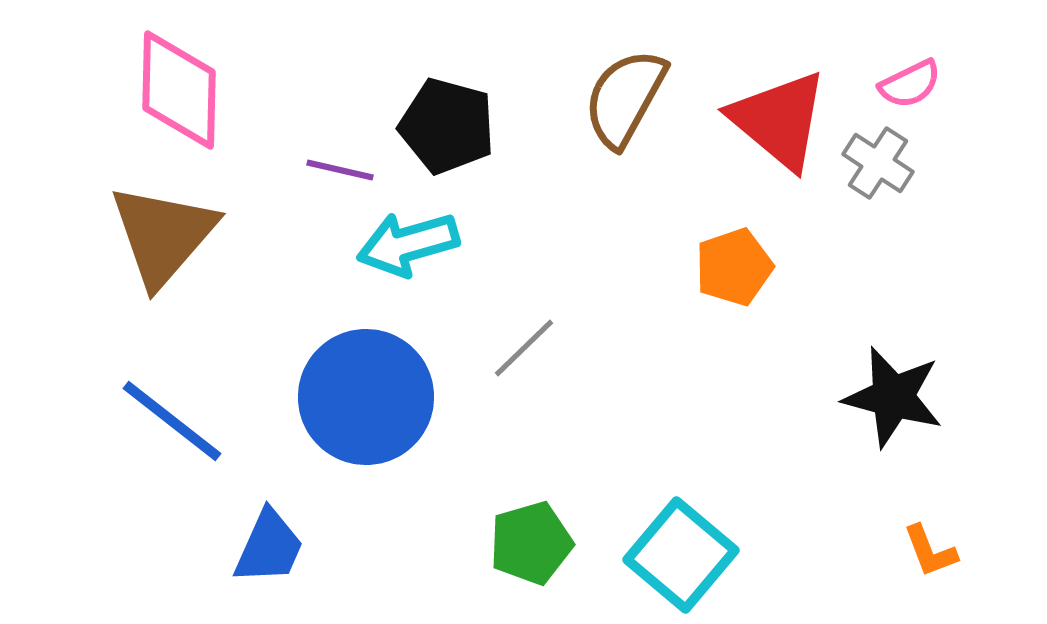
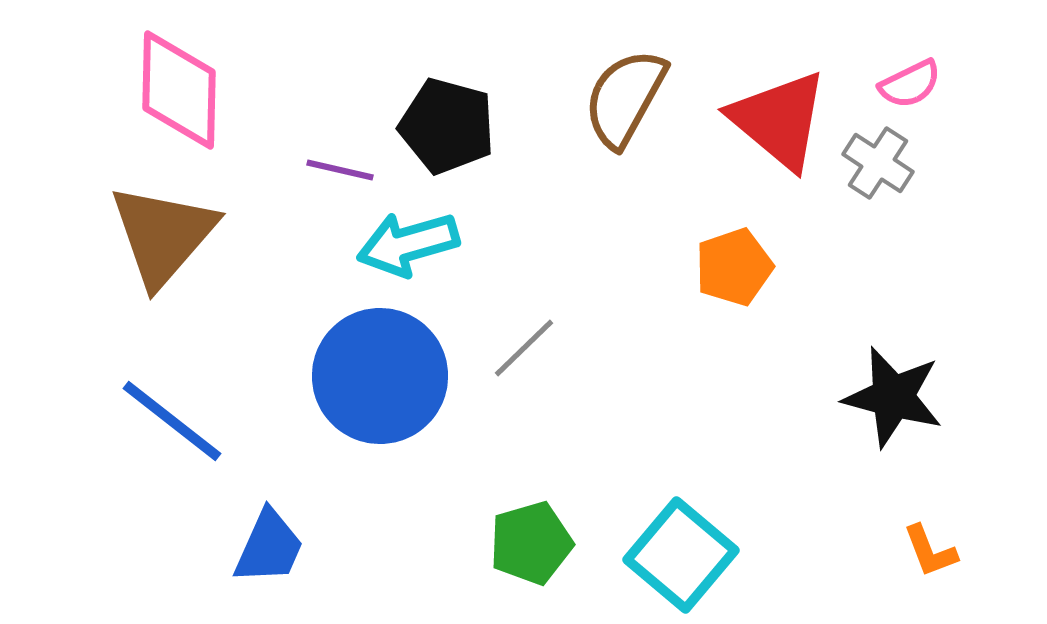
blue circle: moved 14 px right, 21 px up
